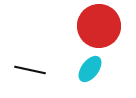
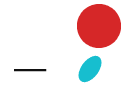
black line: rotated 12 degrees counterclockwise
